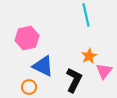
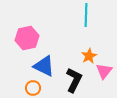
cyan line: rotated 15 degrees clockwise
blue triangle: moved 1 px right
orange circle: moved 4 px right, 1 px down
